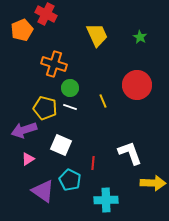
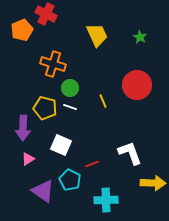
orange cross: moved 1 px left
purple arrow: moved 1 px left, 2 px up; rotated 70 degrees counterclockwise
red line: moved 1 px left, 1 px down; rotated 64 degrees clockwise
